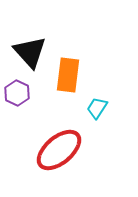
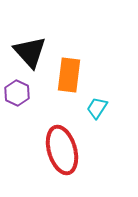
orange rectangle: moved 1 px right
red ellipse: moved 3 px right; rotated 66 degrees counterclockwise
